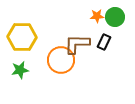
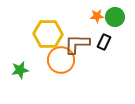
yellow hexagon: moved 26 px right, 3 px up
